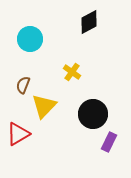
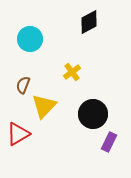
yellow cross: rotated 18 degrees clockwise
